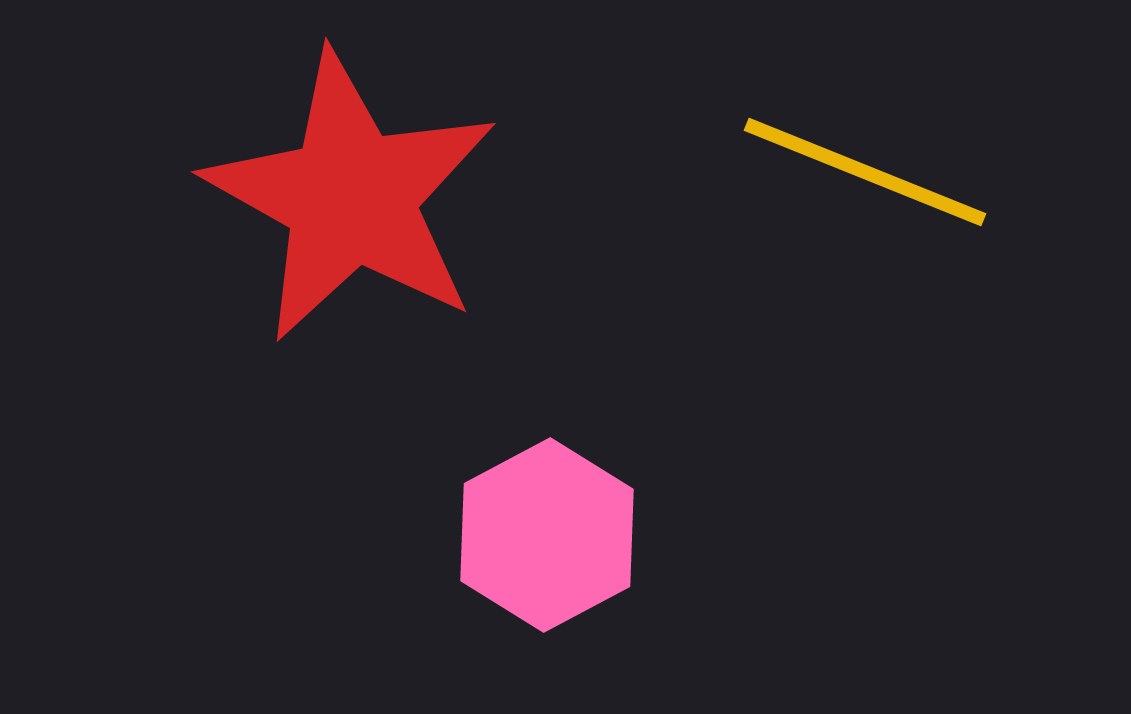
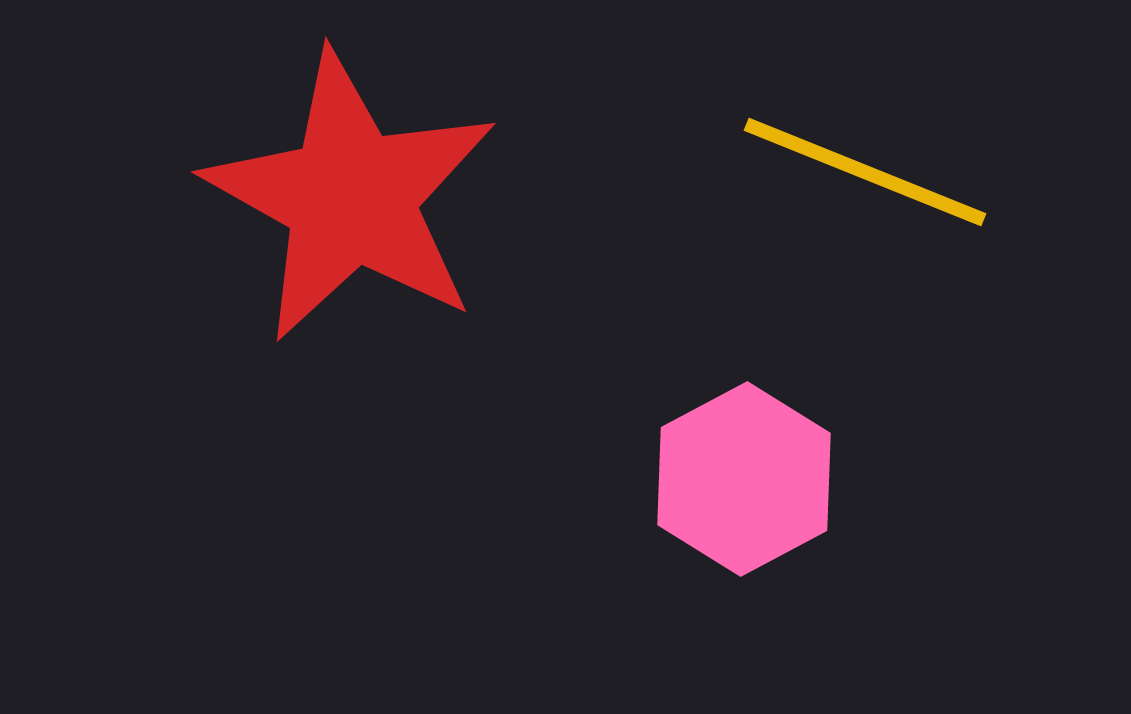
pink hexagon: moved 197 px right, 56 px up
